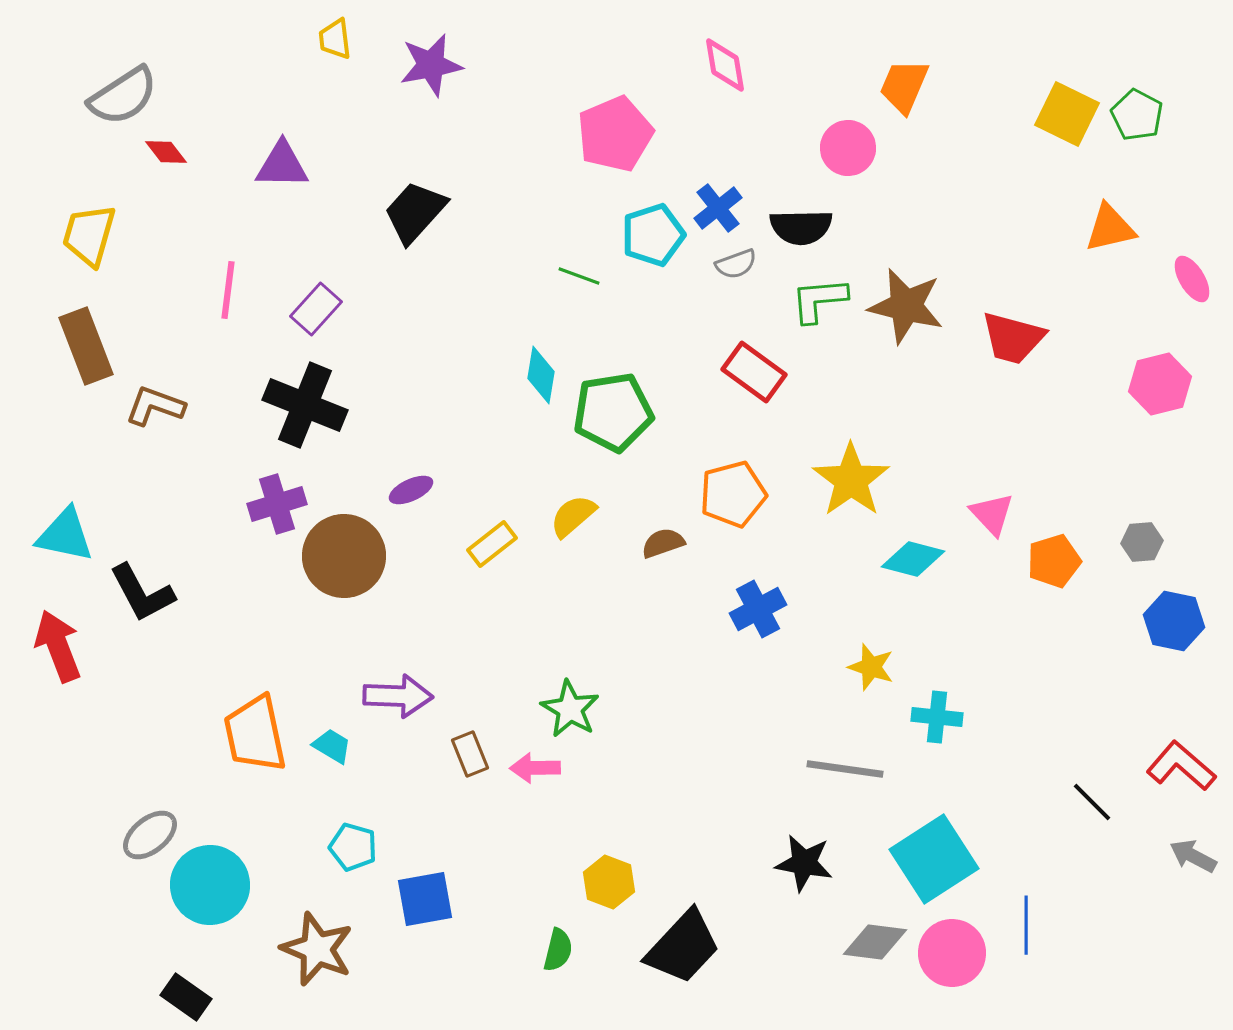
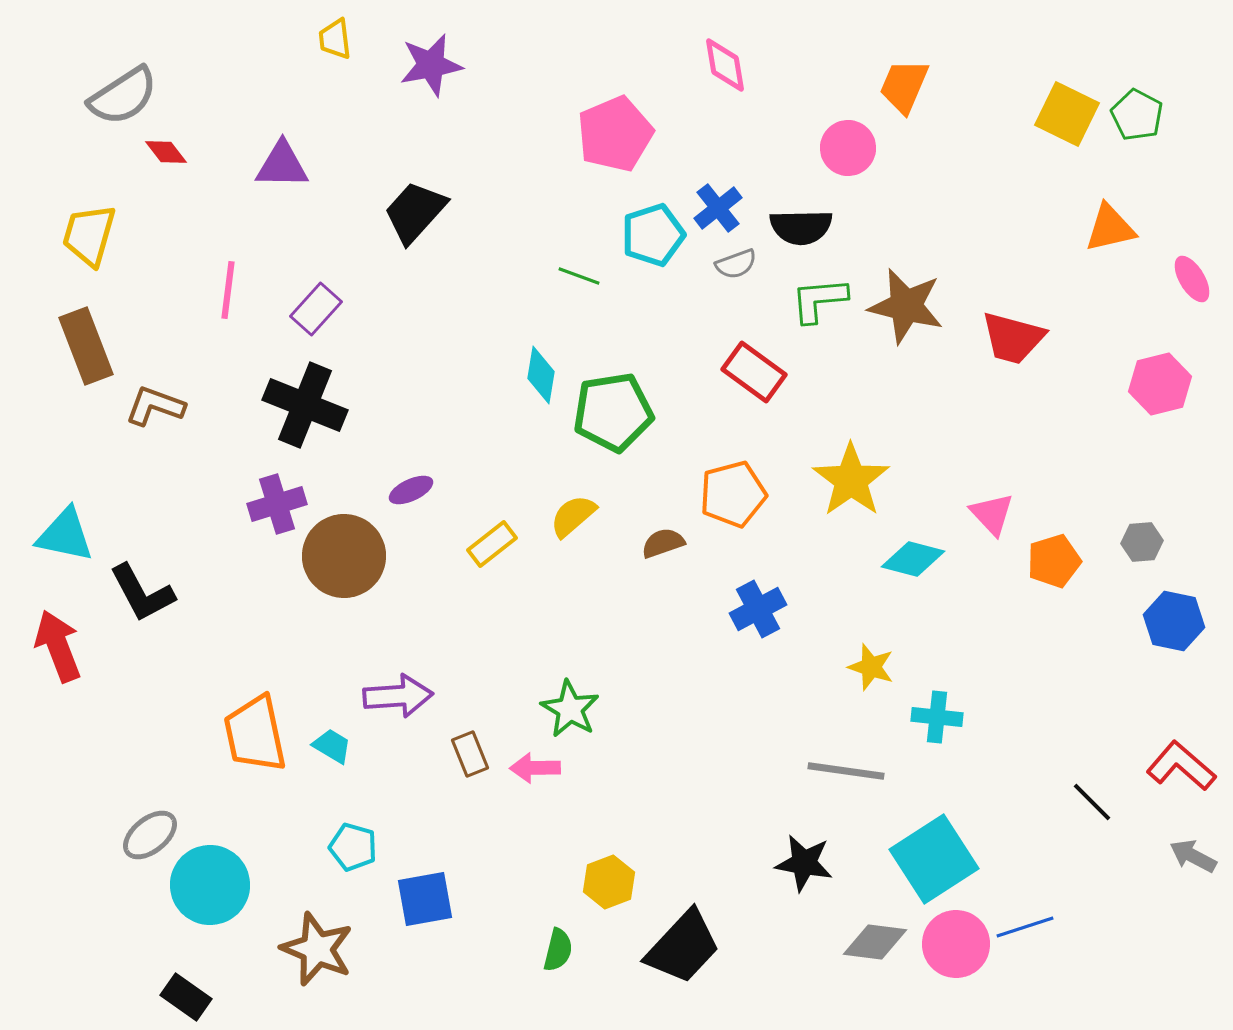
purple arrow at (398, 696): rotated 6 degrees counterclockwise
gray line at (845, 769): moved 1 px right, 2 px down
yellow hexagon at (609, 882): rotated 18 degrees clockwise
blue line at (1026, 925): moved 1 px left, 2 px down; rotated 72 degrees clockwise
pink circle at (952, 953): moved 4 px right, 9 px up
